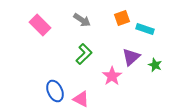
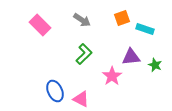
purple triangle: rotated 36 degrees clockwise
